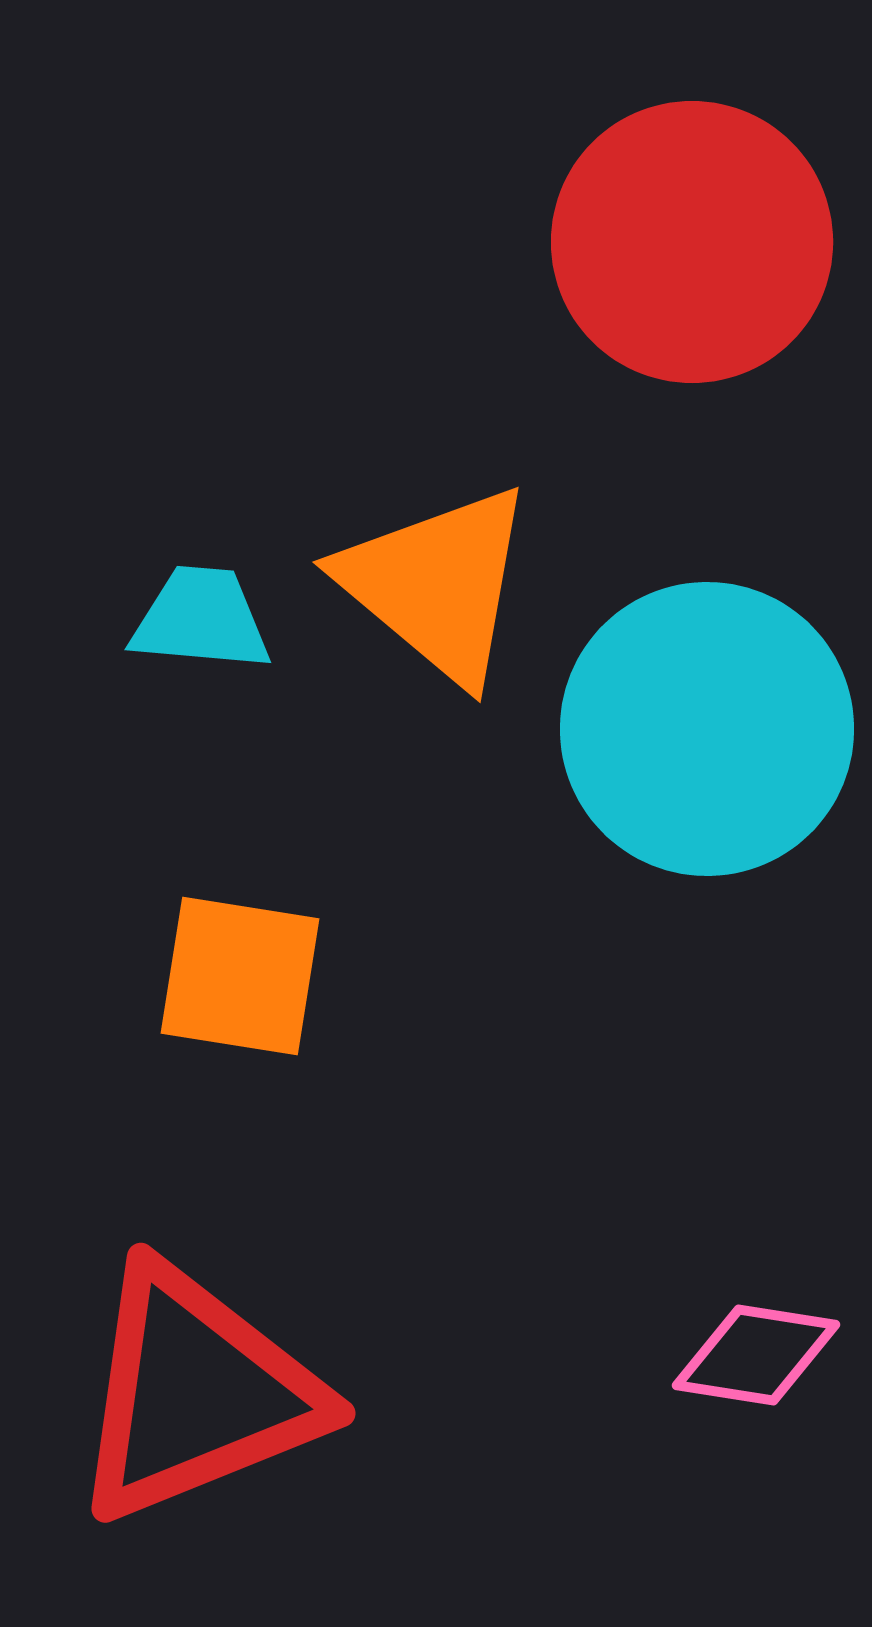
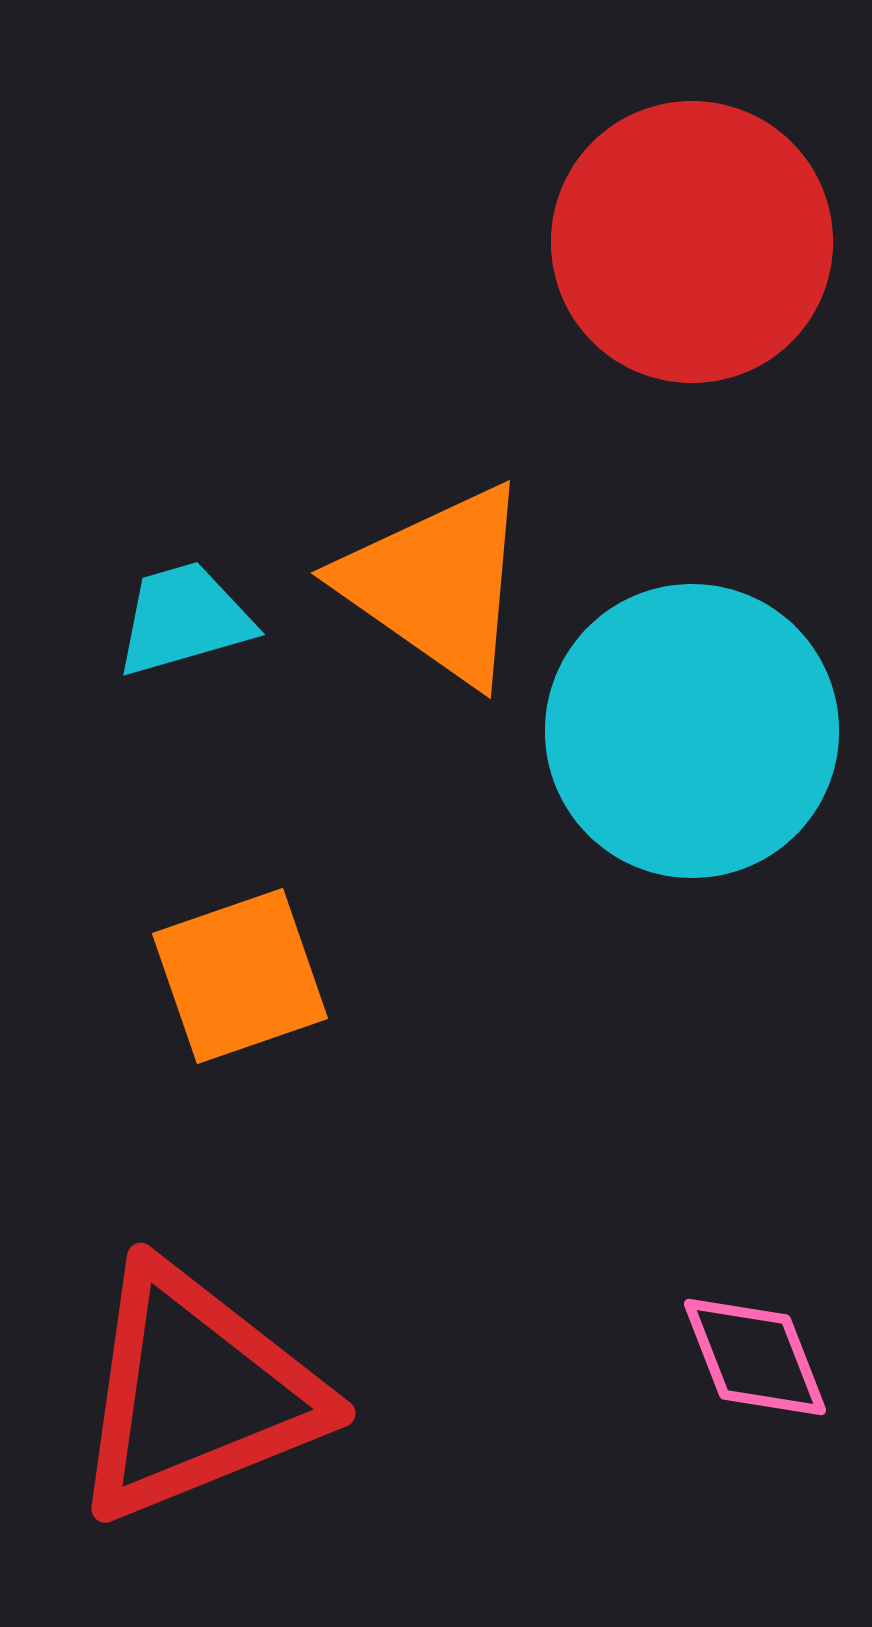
orange triangle: rotated 5 degrees counterclockwise
cyan trapezoid: moved 17 px left; rotated 21 degrees counterclockwise
cyan circle: moved 15 px left, 2 px down
orange square: rotated 28 degrees counterclockwise
pink diamond: moved 1 px left, 2 px down; rotated 60 degrees clockwise
